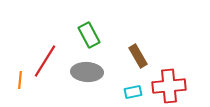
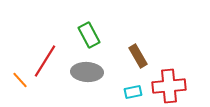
orange line: rotated 48 degrees counterclockwise
